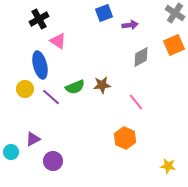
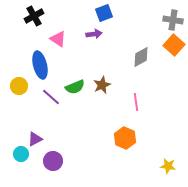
gray cross: moved 2 px left, 7 px down; rotated 24 degrees counterclockwise
black cross: moved 5 px left, 3 px up
purple arrow: moved 36 px left, 9 px down
pink triangle: moved 2 px up
orange square: rotated 25 degrees counterclockwise
brown star: rotated 18 degrees counterclockwise
yellow circle: moved 6 px left, 3 px up
pink line: rotated 30 degrees clockwise
purple triangle: moved 2 px right
cyan circle: moved 10 px right, 2 px down
